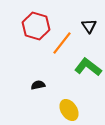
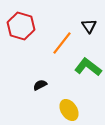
red hexagon: moved 15 px left
black semicircle: moved 2 px right; rotated 16 degrees counterclockwise
